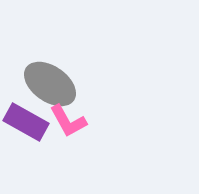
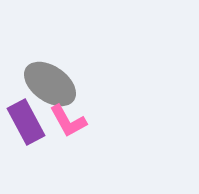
purple rectangle: rotated 33 degrees clockwise
